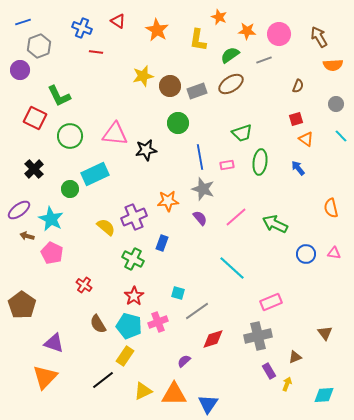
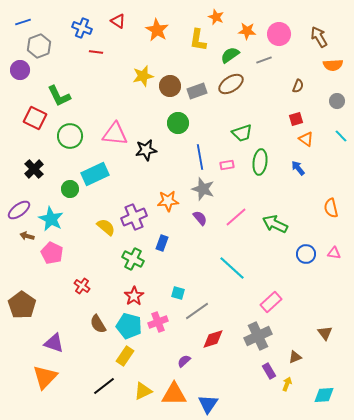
orange star at (219, 17): moved 3 px left
gray circle at (336, 104): moved 1 px right, 3 px up
red cross at (84, 285): moved 2 px left, 1 px down
pink rectangle at (271, 302): rotated 20 degrees counterclockwise
gray cross at (258, 336): rotated 12 degrees counterclockwise
black line at (103, 380): moved 1 px right, 6 px down
